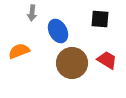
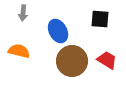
gray arrow: moved 9 px left
orange semicircle: rotated 35 degrees clockwise
brown circle: moved 2 px up
